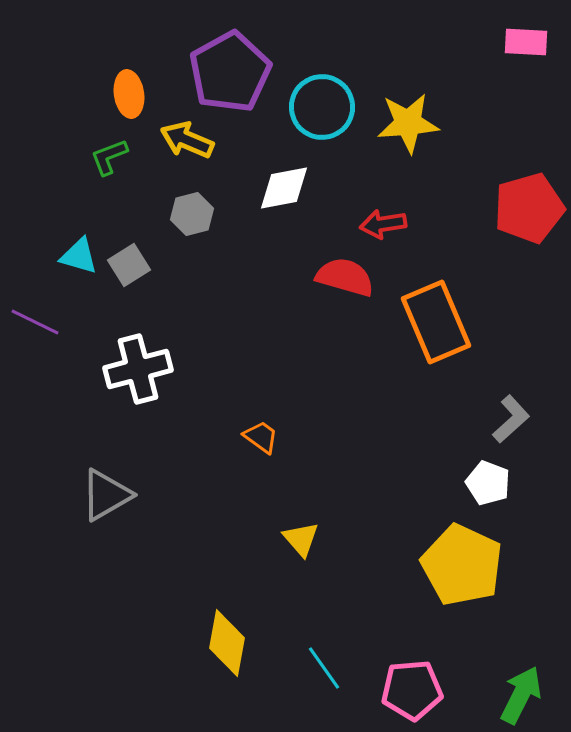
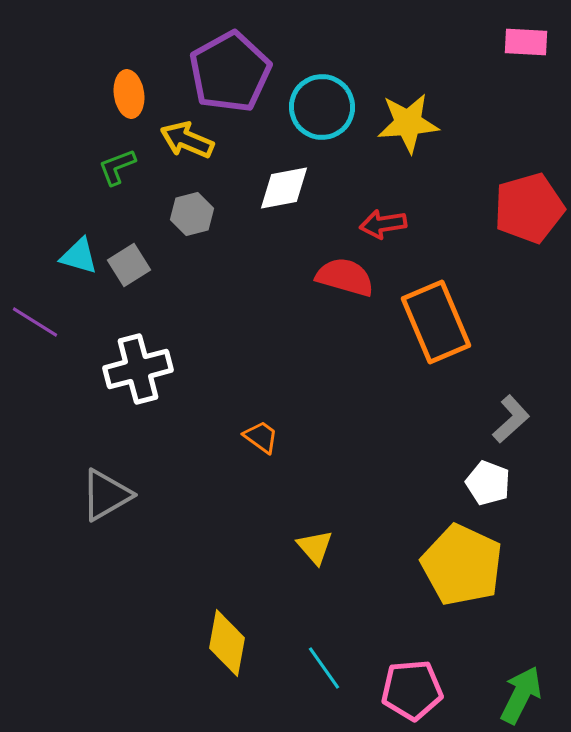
green L-shape: moved 8 px right, 10 px down
purple line: rotated 6 degrees clockwise
yellow triangle: moved 14 px right, 8 px down
